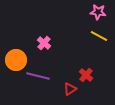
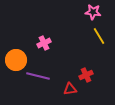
pink star: moved 5 px left
yellow line: rotated 30 degrees clockwise
pink cross: rotated 24 degrees clockwise
red cross: rotated 24 degrees clockwise
red triangle: rotated 24 degrees clockwise
